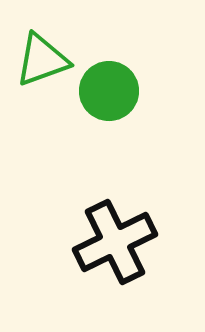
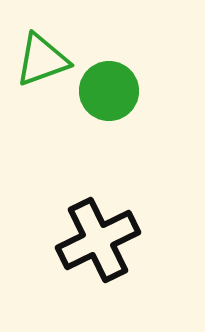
black cross: moved 17 px left, 2 px up
